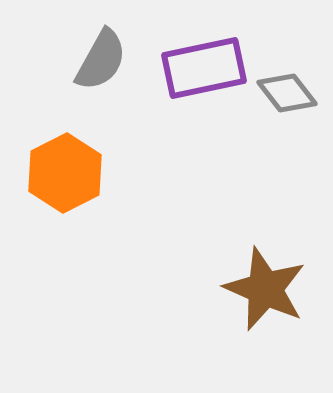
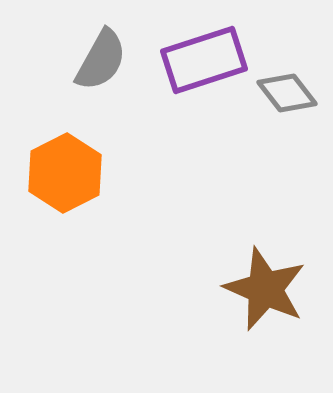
purple rectangle: moved 8 px up; rotated 6 degrees counterclockwise
